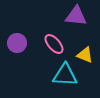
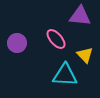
purple triangle: moved 4 px right
pink ellipse: moved 2 px right, 5 px up
yellow triangle: rotated 24 degrees clockwise
